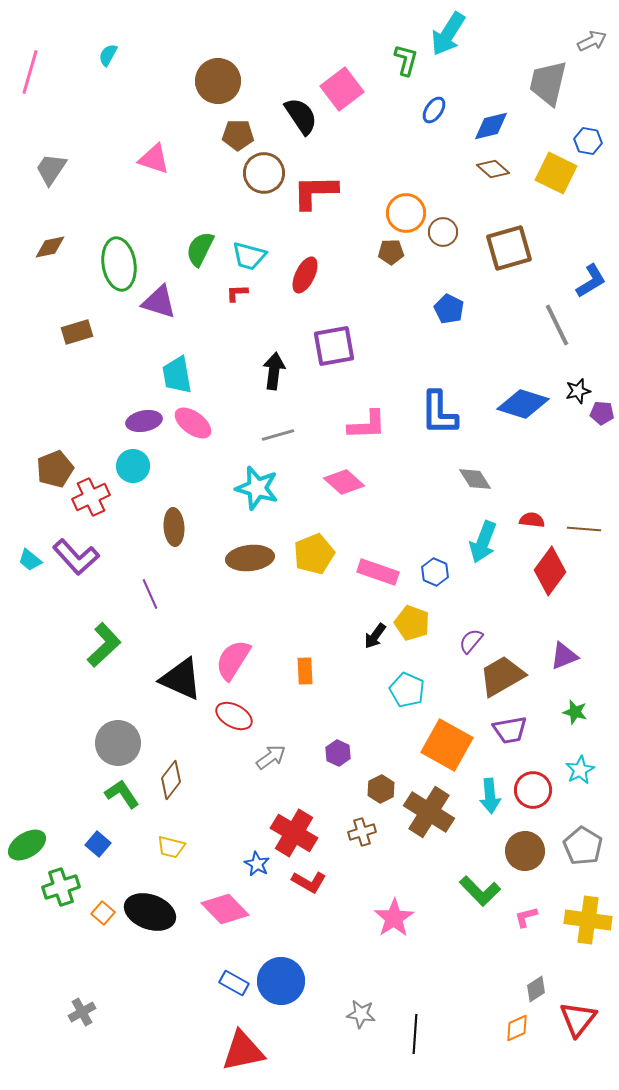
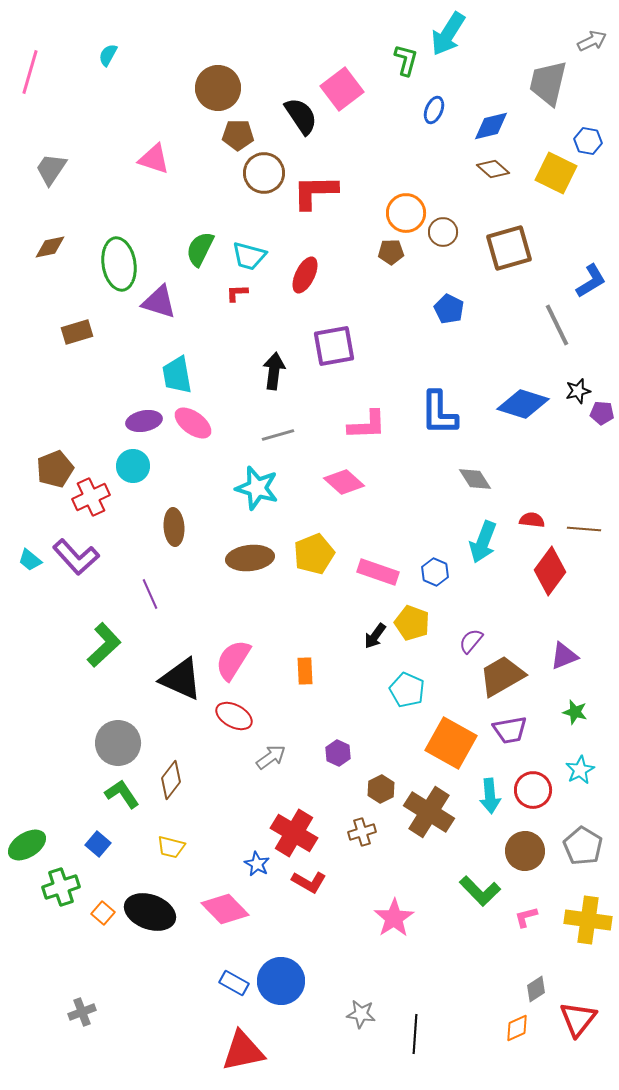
brown circle at (218, 81): moved 7 px down
blue ellipse at (434, 110): rotated 12 degrees counterclockwise
orange square at (447, 745): moved 4 px right, 2 px up
gray cross at (82, 1012): rotated 8 degrees clockwise
